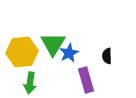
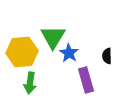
green triangle: moved 7 px up
blue star: rotated 12 degrees counterclockwise
